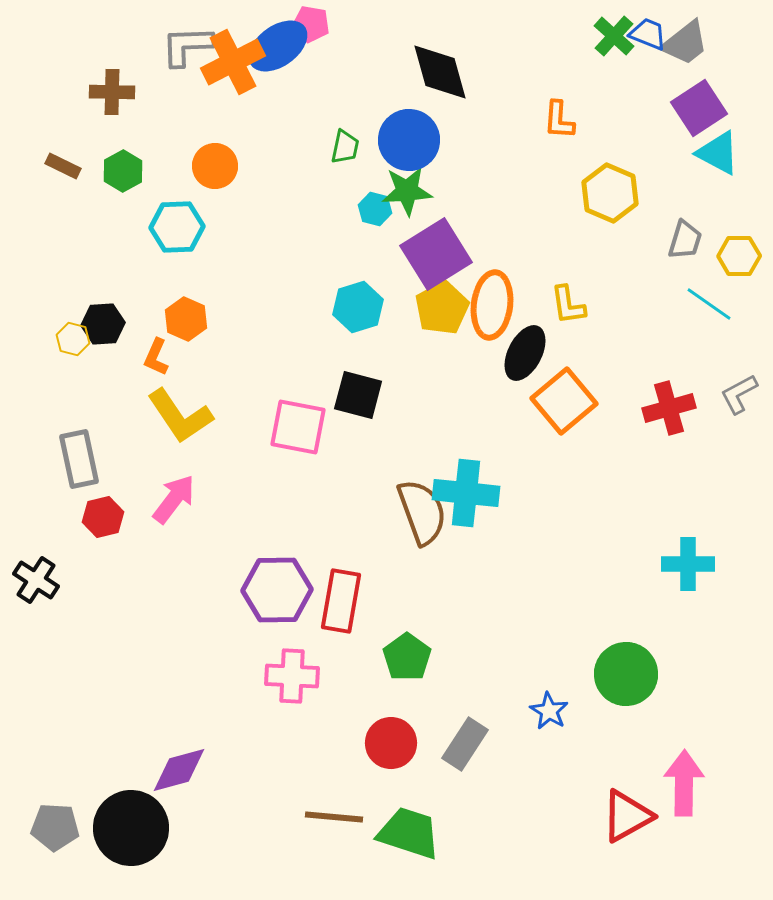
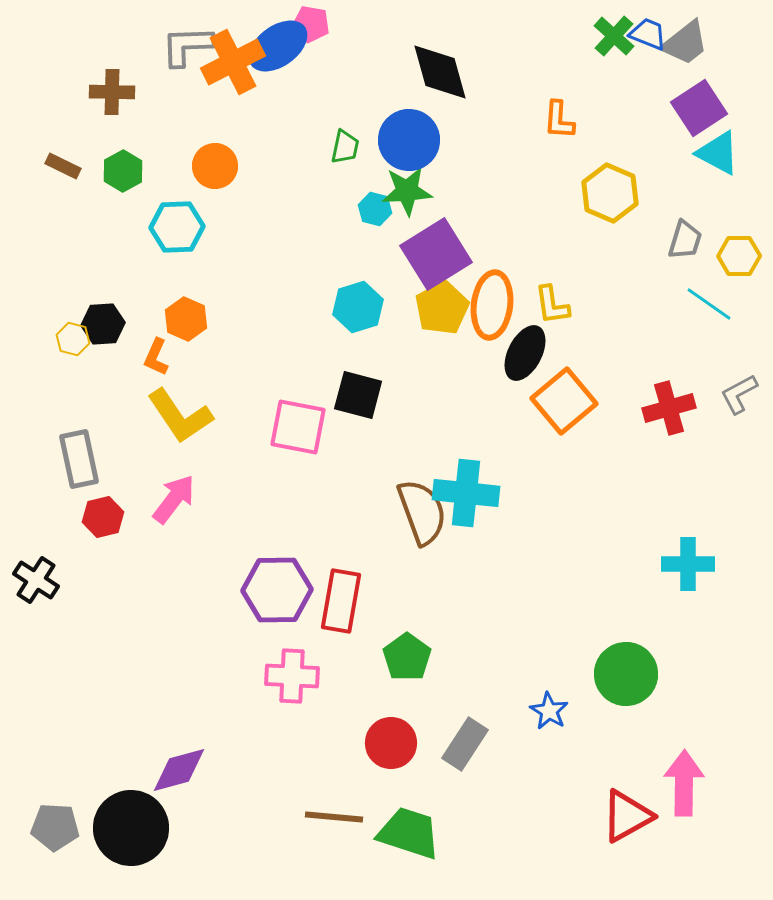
yellow L-shape at (568, 305): moved 16 px left
